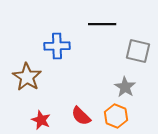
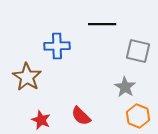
orange hexagon: moved 22 px right
